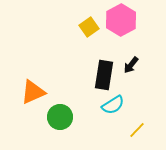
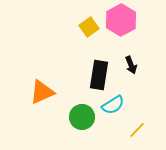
black arrow: rotated 60 degrees counterclockwise
black rectangle: moved 5 px left
orange triangle: moved 9 px right
green circle: moved 22 px right
